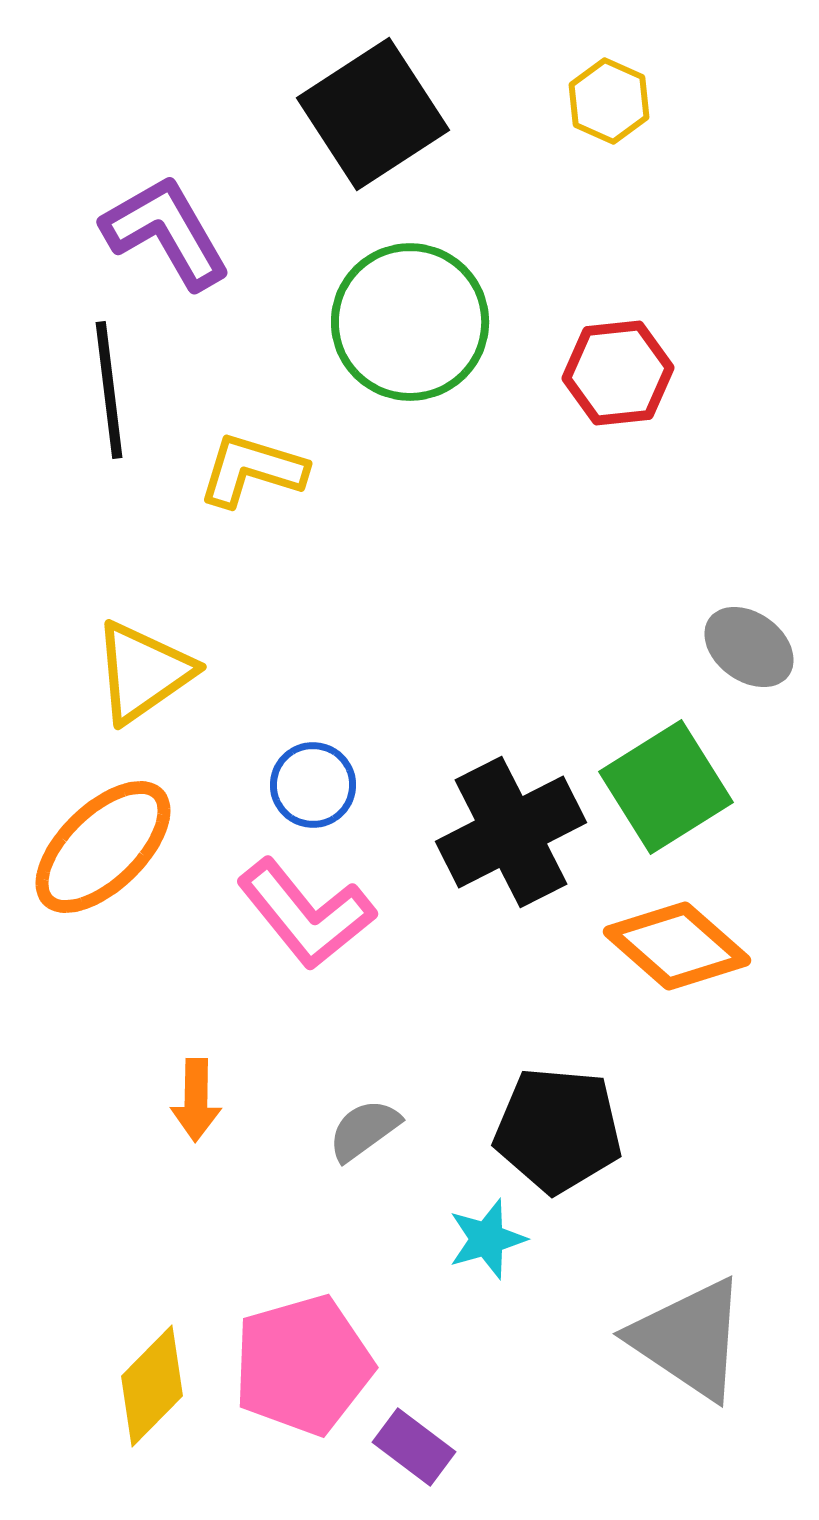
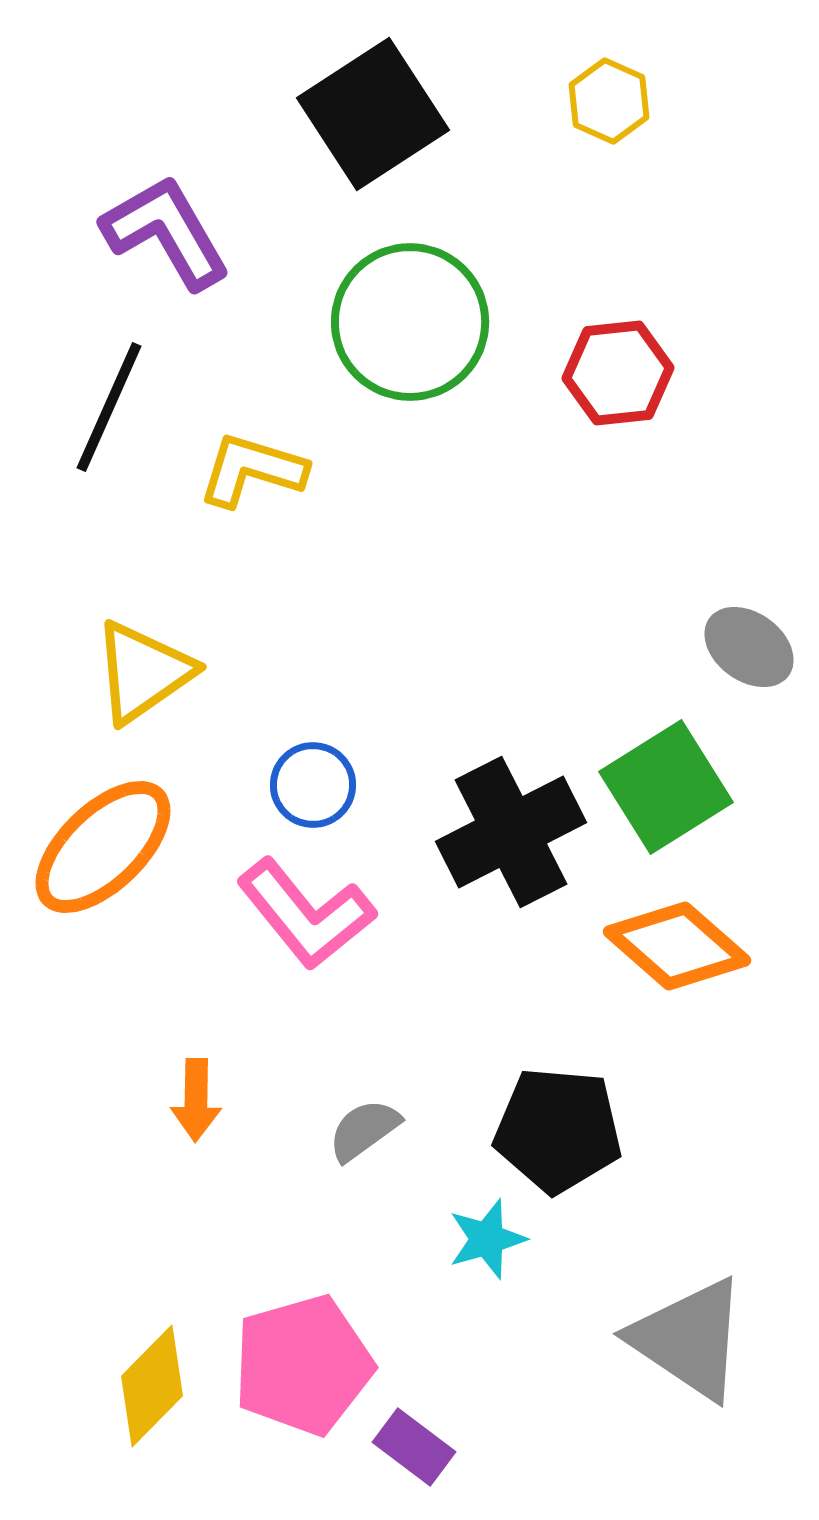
black line: moved 17 px down; rotated 31 degrees clockwise
